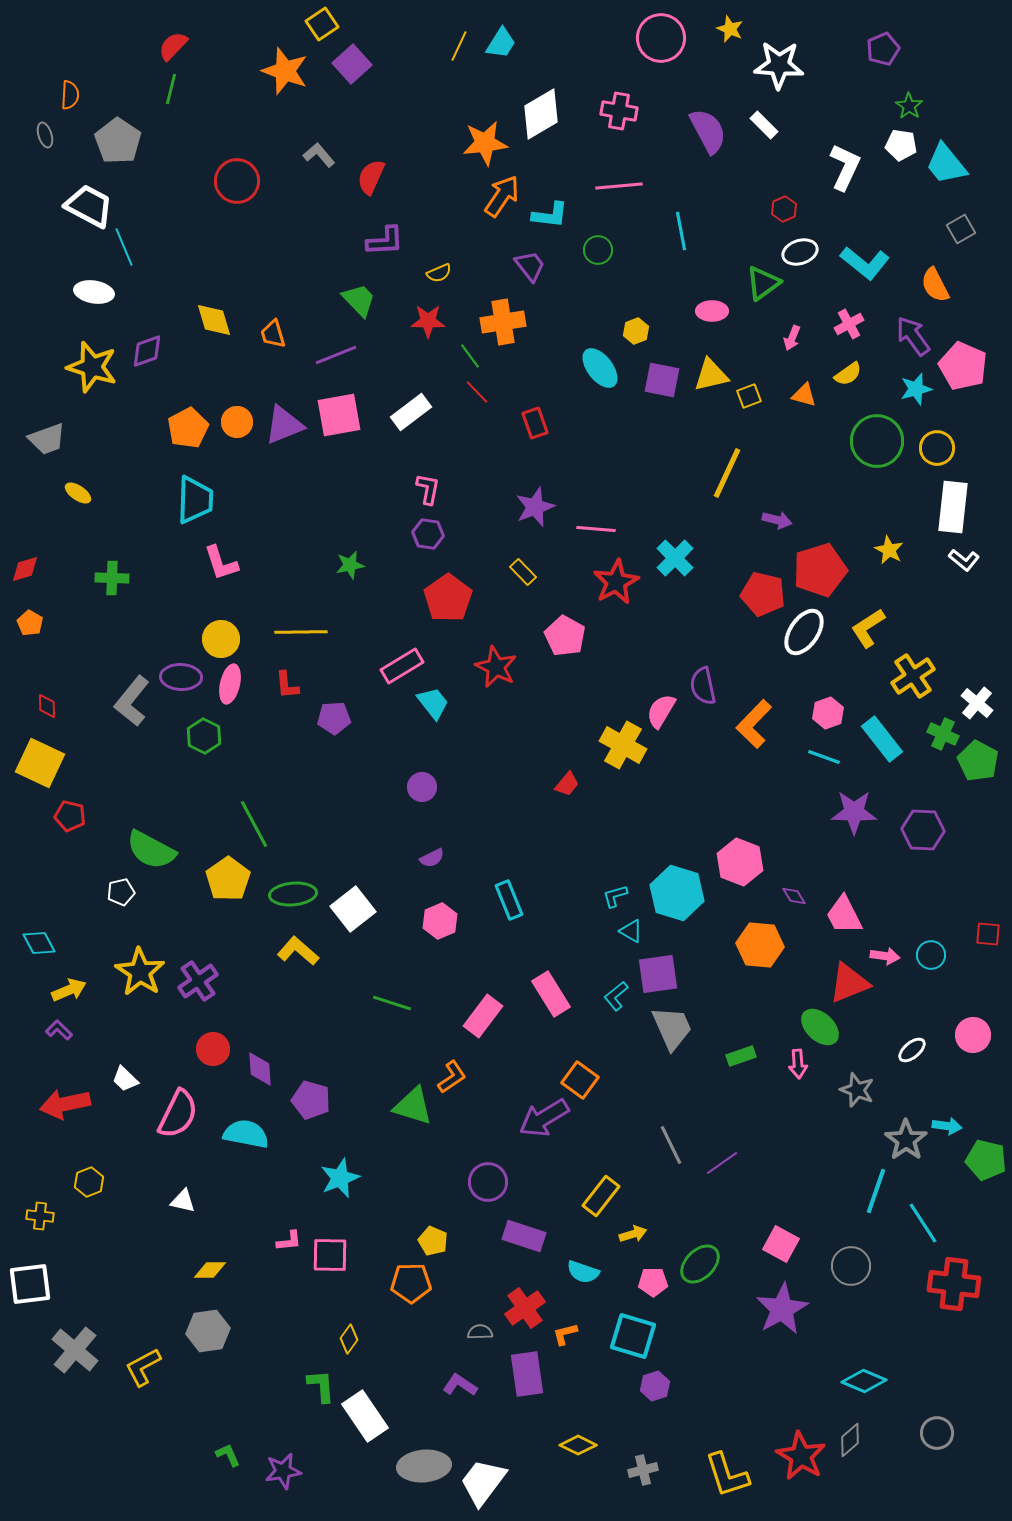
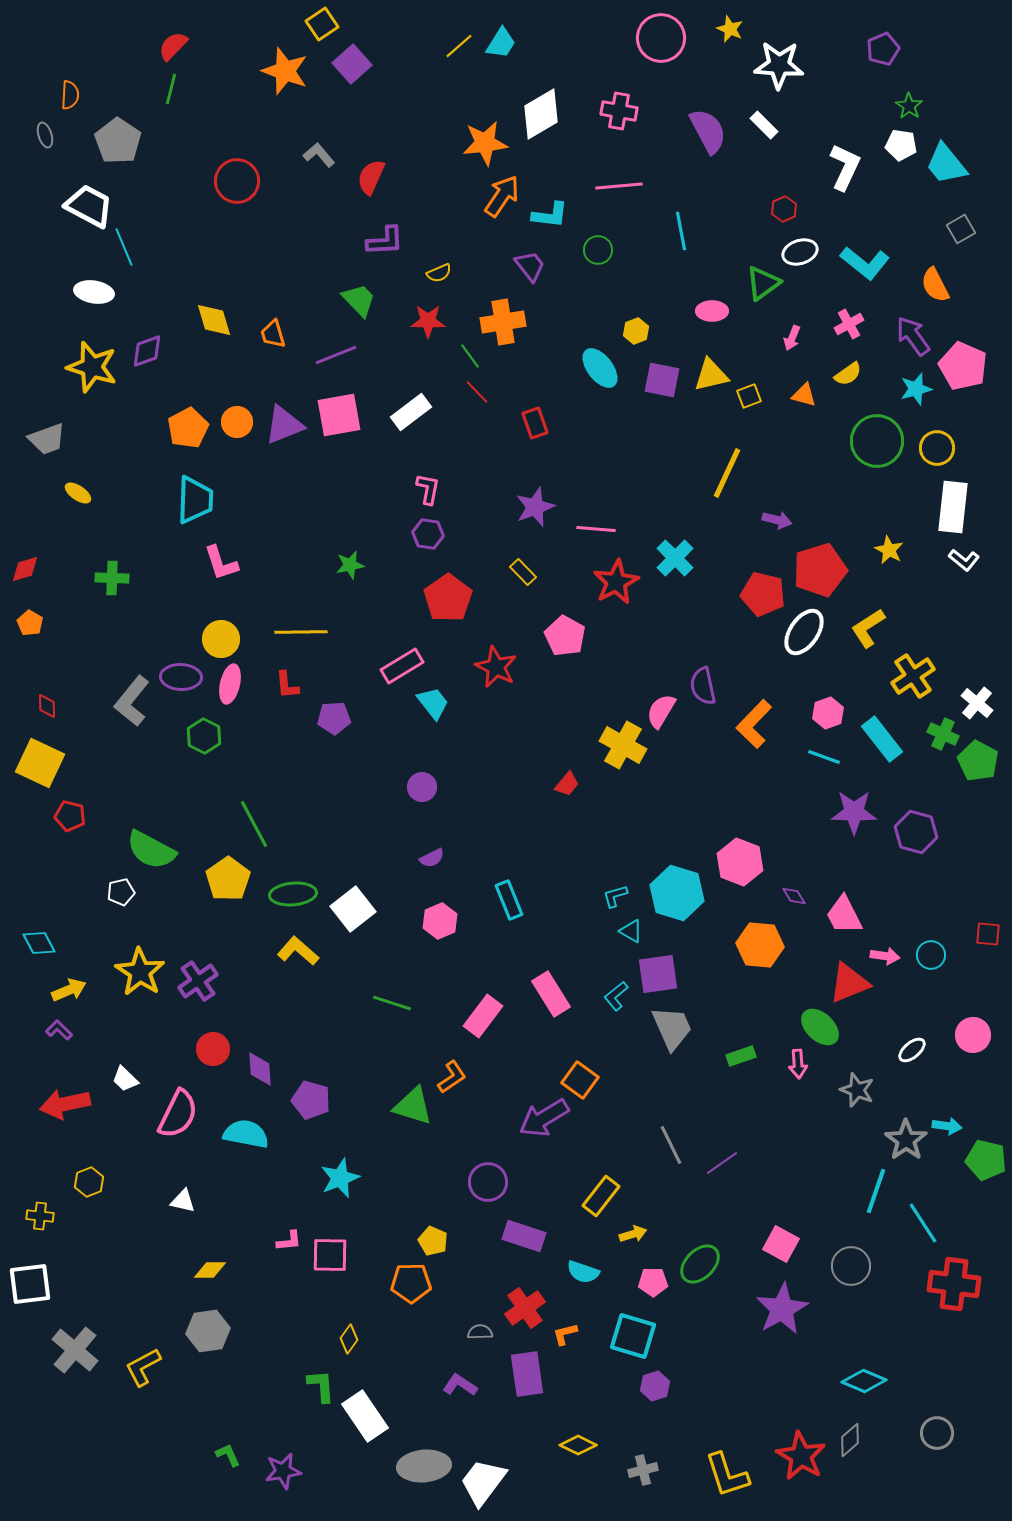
yellow line at (459, 46): rotated 24 degrees clockwise
purple hexagon at (923, 830): moved 7 px left, 2 px down; rotated 12 degrees clockwise
